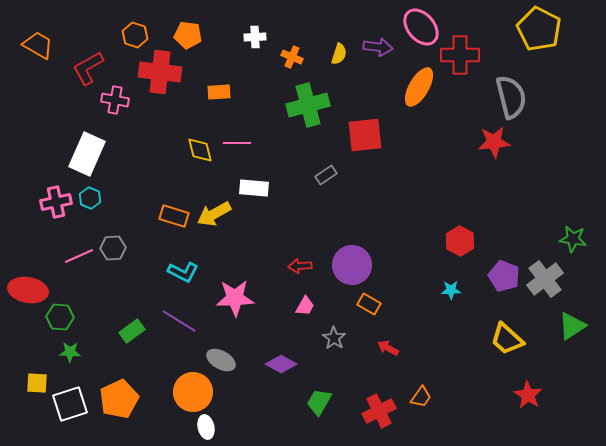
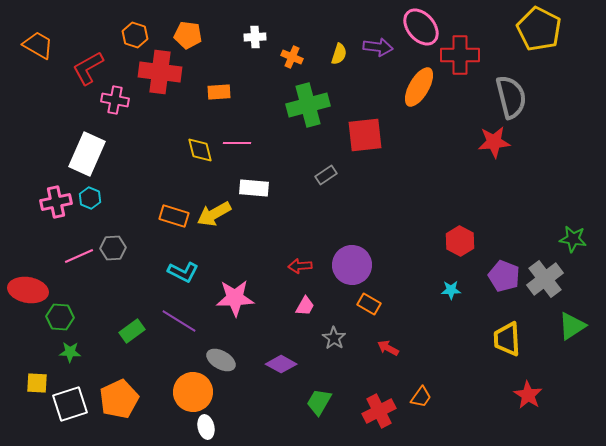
yellow trapezoid at (507, 339): rotated 45 degrees clockwise
